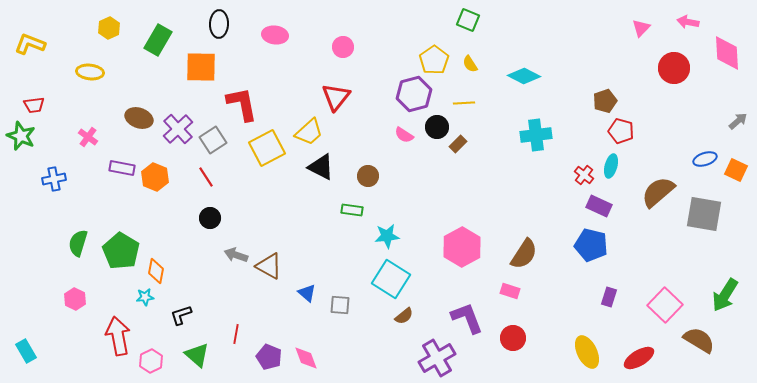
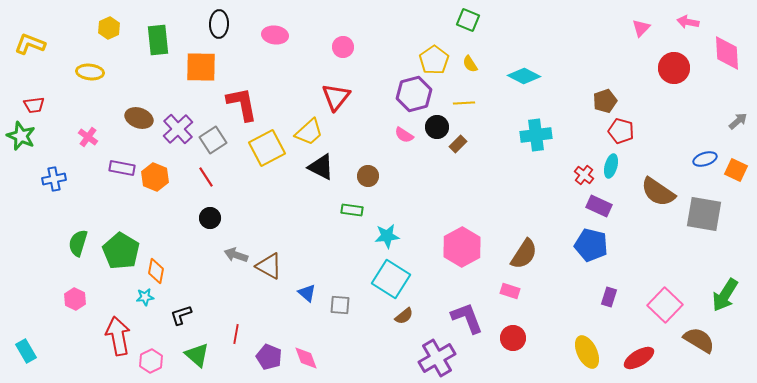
green rectangle at (158, 40): rotated 36 degrees counterclockwise
brown semicircle at (658, 192): rotated 105 degrees counterclockwise
